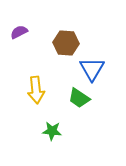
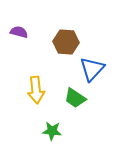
purple semicircle: rotated 42 degrees clockwise
brown hexagon: moved 1 px up
blue triangle: rotated 12 degrees clockwise
green trapezoid: moved 4 px left
